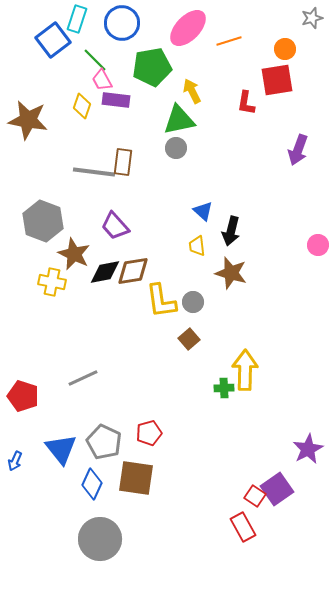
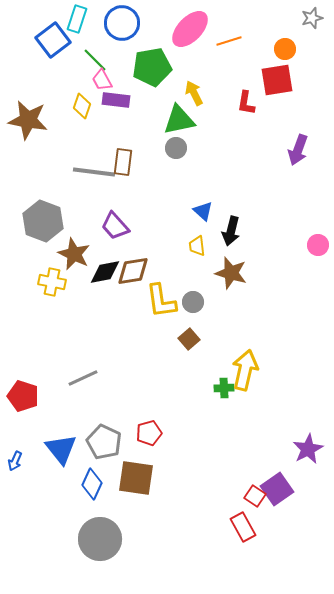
pink ellipse at (188, 28): moved 2 px right, 1 px down
yellow arrow at (192, 91): moved 2 px right, 2 px down
yellow arrow at (245, 370): rotated 12 degrees clockwise
